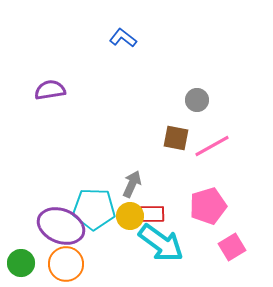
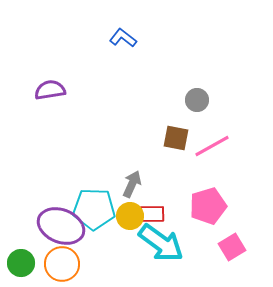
orange circle: moved 4 px left
